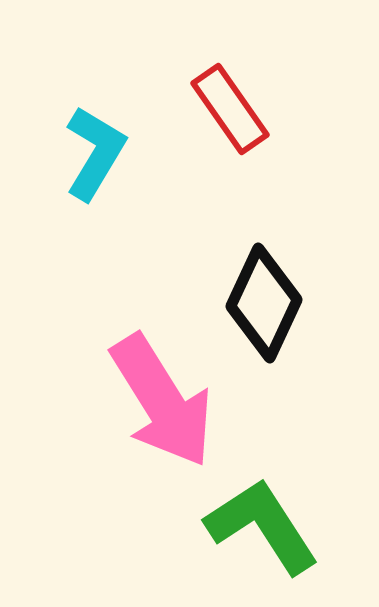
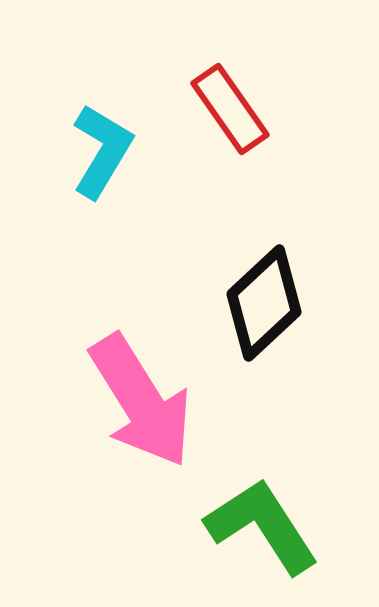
cyan L-shape: moved 7 px right, 2 px up
black diamond: rotated 22 degrees clockwise
pink arrow: moved 21 px left
